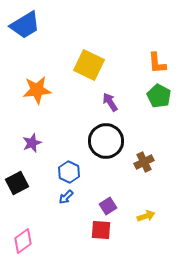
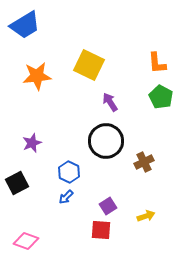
orange star: moved 14 px up
green pentagon: moved 2 px right, 1 px down
pink diamond: moved 3 px right; rotated 55 degrees clockwise
